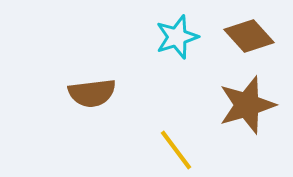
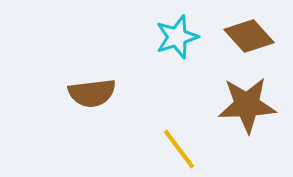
brown star: rotated 14 degrees clockwise
yellow line: moved 3 px right, 1 px up
